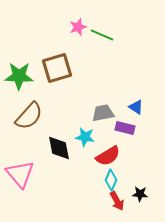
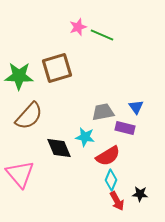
blue triangle: rotated 21 degrees clockwise
gray trapezoid: moved 1 px up
black diamond: rotated 12 degrees counterclockwise
